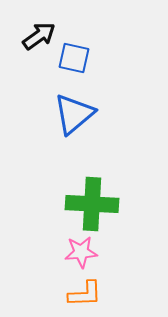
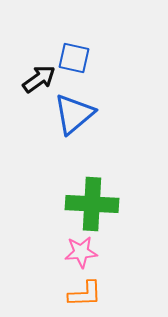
black arrow: moved 43 px down
